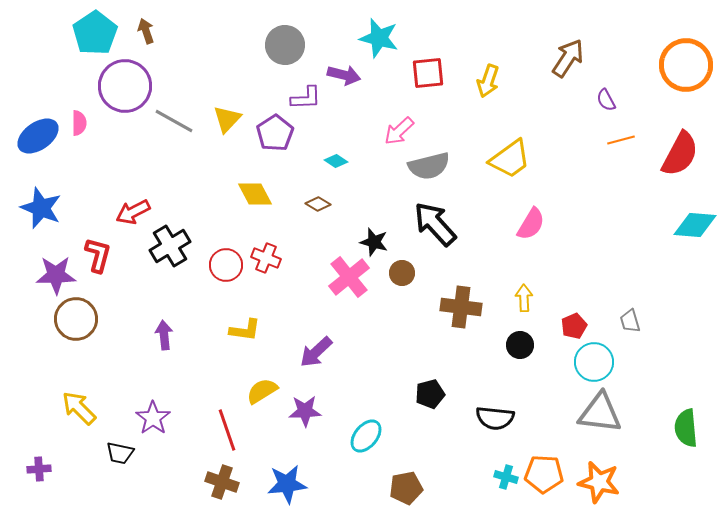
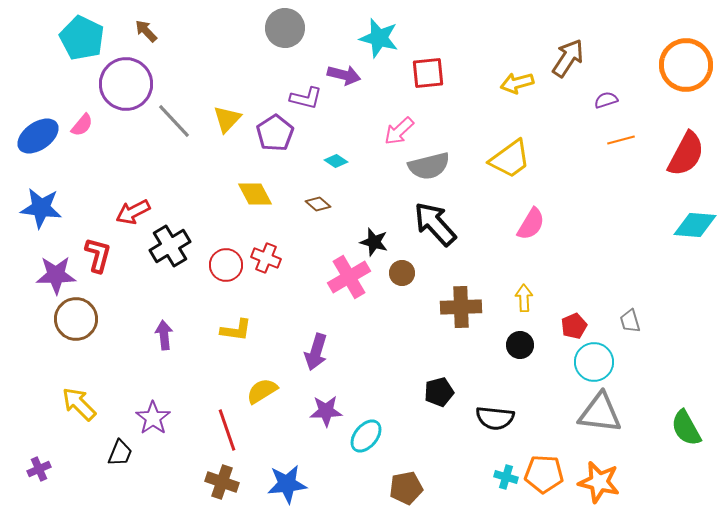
brown arrow at (146, 31): rotated 25 degrees counterclockwise
cyan pentagon at (95, 33): moved 13 px left, 5 px down; rotated 12 degrees counterclockwise
gray circle at (285, 45): moved 17 px up
yellow arrow at (488, 81): moved 29 px right, 2 px down; rotated 56 degrees clockwise
purple circle at (125, 86): moved 1 px right, 2 px up
purple L-shape at (306, 98): rotated 16 degrees clockwise
purple semicircle at (606, 100): rotated 100 degrees clockwise
gray line at (174, 121): rotated 18 degrees clockwise
pink semicircle at (79, 123): moved 3 px right, 2 px down; rotated 40 degrees clockwise
red semicircle at (680, 154): moved 6 px right
brown diamond at (318, 204): rotated 10 degrees clockwise
blue star at (41, 208): rotated 15 degrees counterclockwise
pink cross at (349, 277): rotated 9 degrees clockwise
brown cross at (461, 307): rotated 9 degrees counterclockwise
yellow L-shape at (245, 330): moved 9 px left
purple arrow at (316, 352): rotated 30 degrees counterclockwise
black pentagon at (430, 394): moved 9 px right, 2 px up
yellow arrow at (79, 408): moved 4 px up
purple star at (305, 411): moved 21 px right
green semicircle at (686, 428): rotated 24 degrees counterclockwise
black trapezoid at (120, 453): rotated 80 degrees counterclockwise
purple cross at (39, 469): rotated 20 degrees counterclockwise
